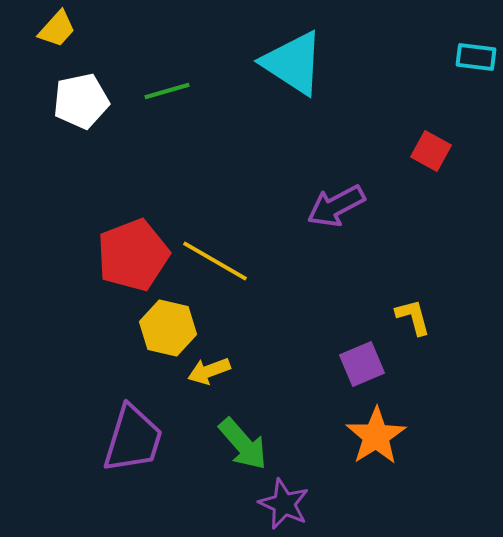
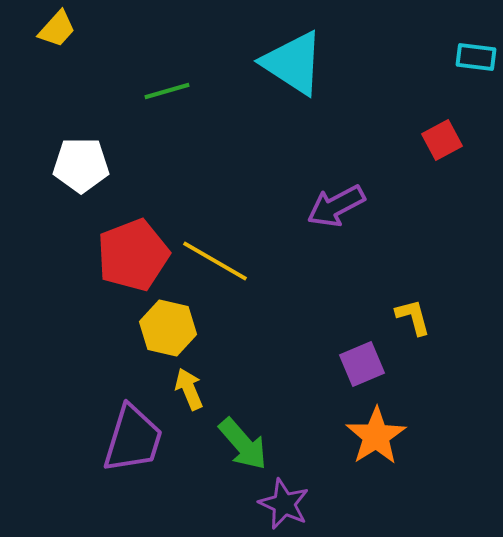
white pentagon: moved 64 px down; rotated 12 degrees clockwise
red square: moved 11 px right, 11 px up; rotated 33 degrees clockwise
yellow arrow: moved 20 px left, 18 px down; rotated 87 degrees clockwise
